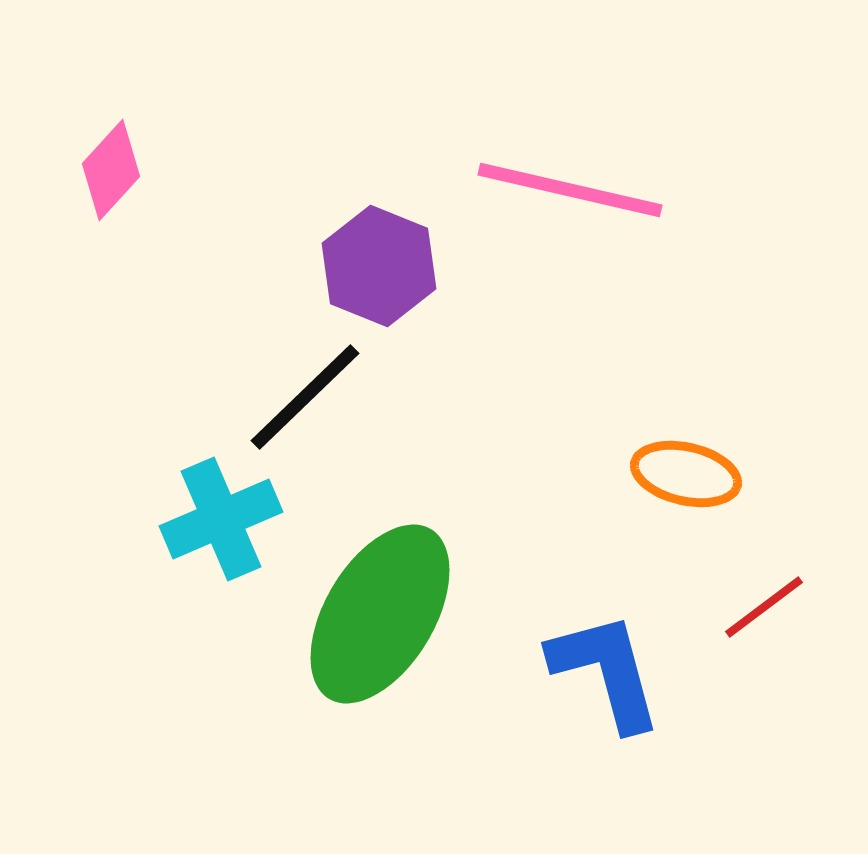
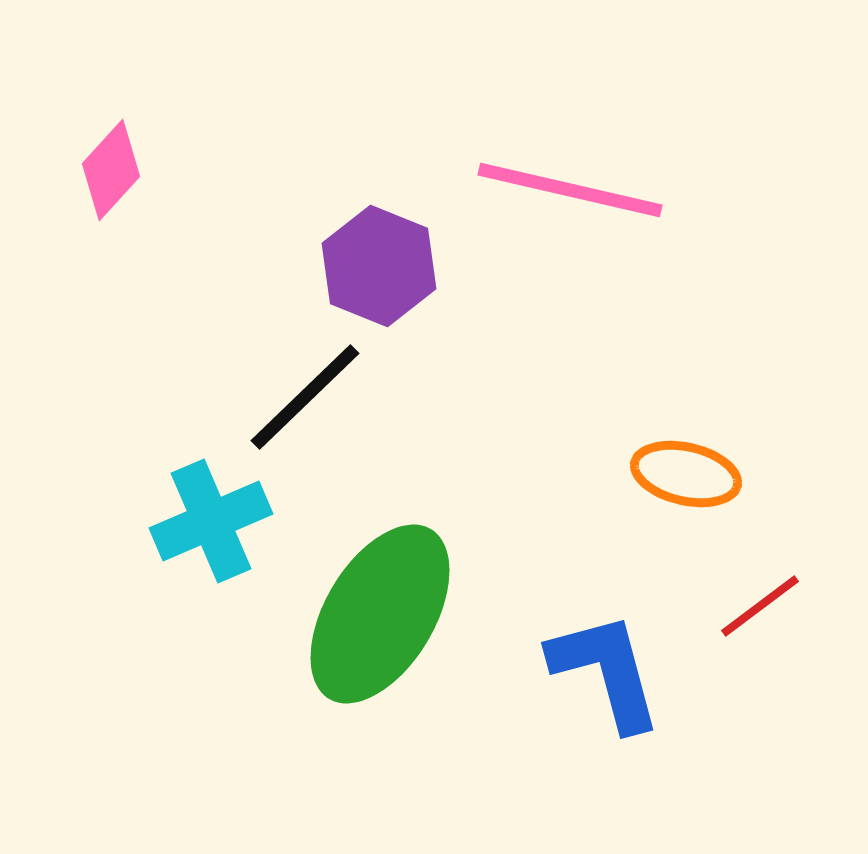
cyan cross: moved 10 px left, 2 px down
red line: moved 4 px left, 1 px up
